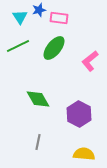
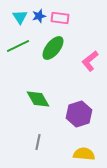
blue star: moved 6 px down
pink rectangle: moved 1 px right
green ellipse: moved 1 px left
purple hexagon: rotated 15 degrees clockwise
